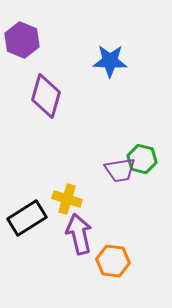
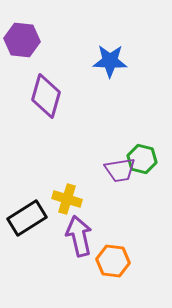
purple hexagon: rotated 16 degrees counterclockwise
purple arrow: moved 2 px down
